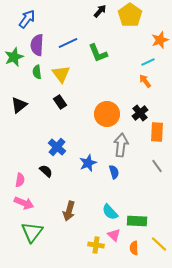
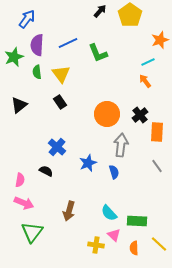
black cross: moved 2 px down
black semicircle: rotated 16 degrees counterclockwise
cyan semicircle: moved 1 px left, 1 px down
